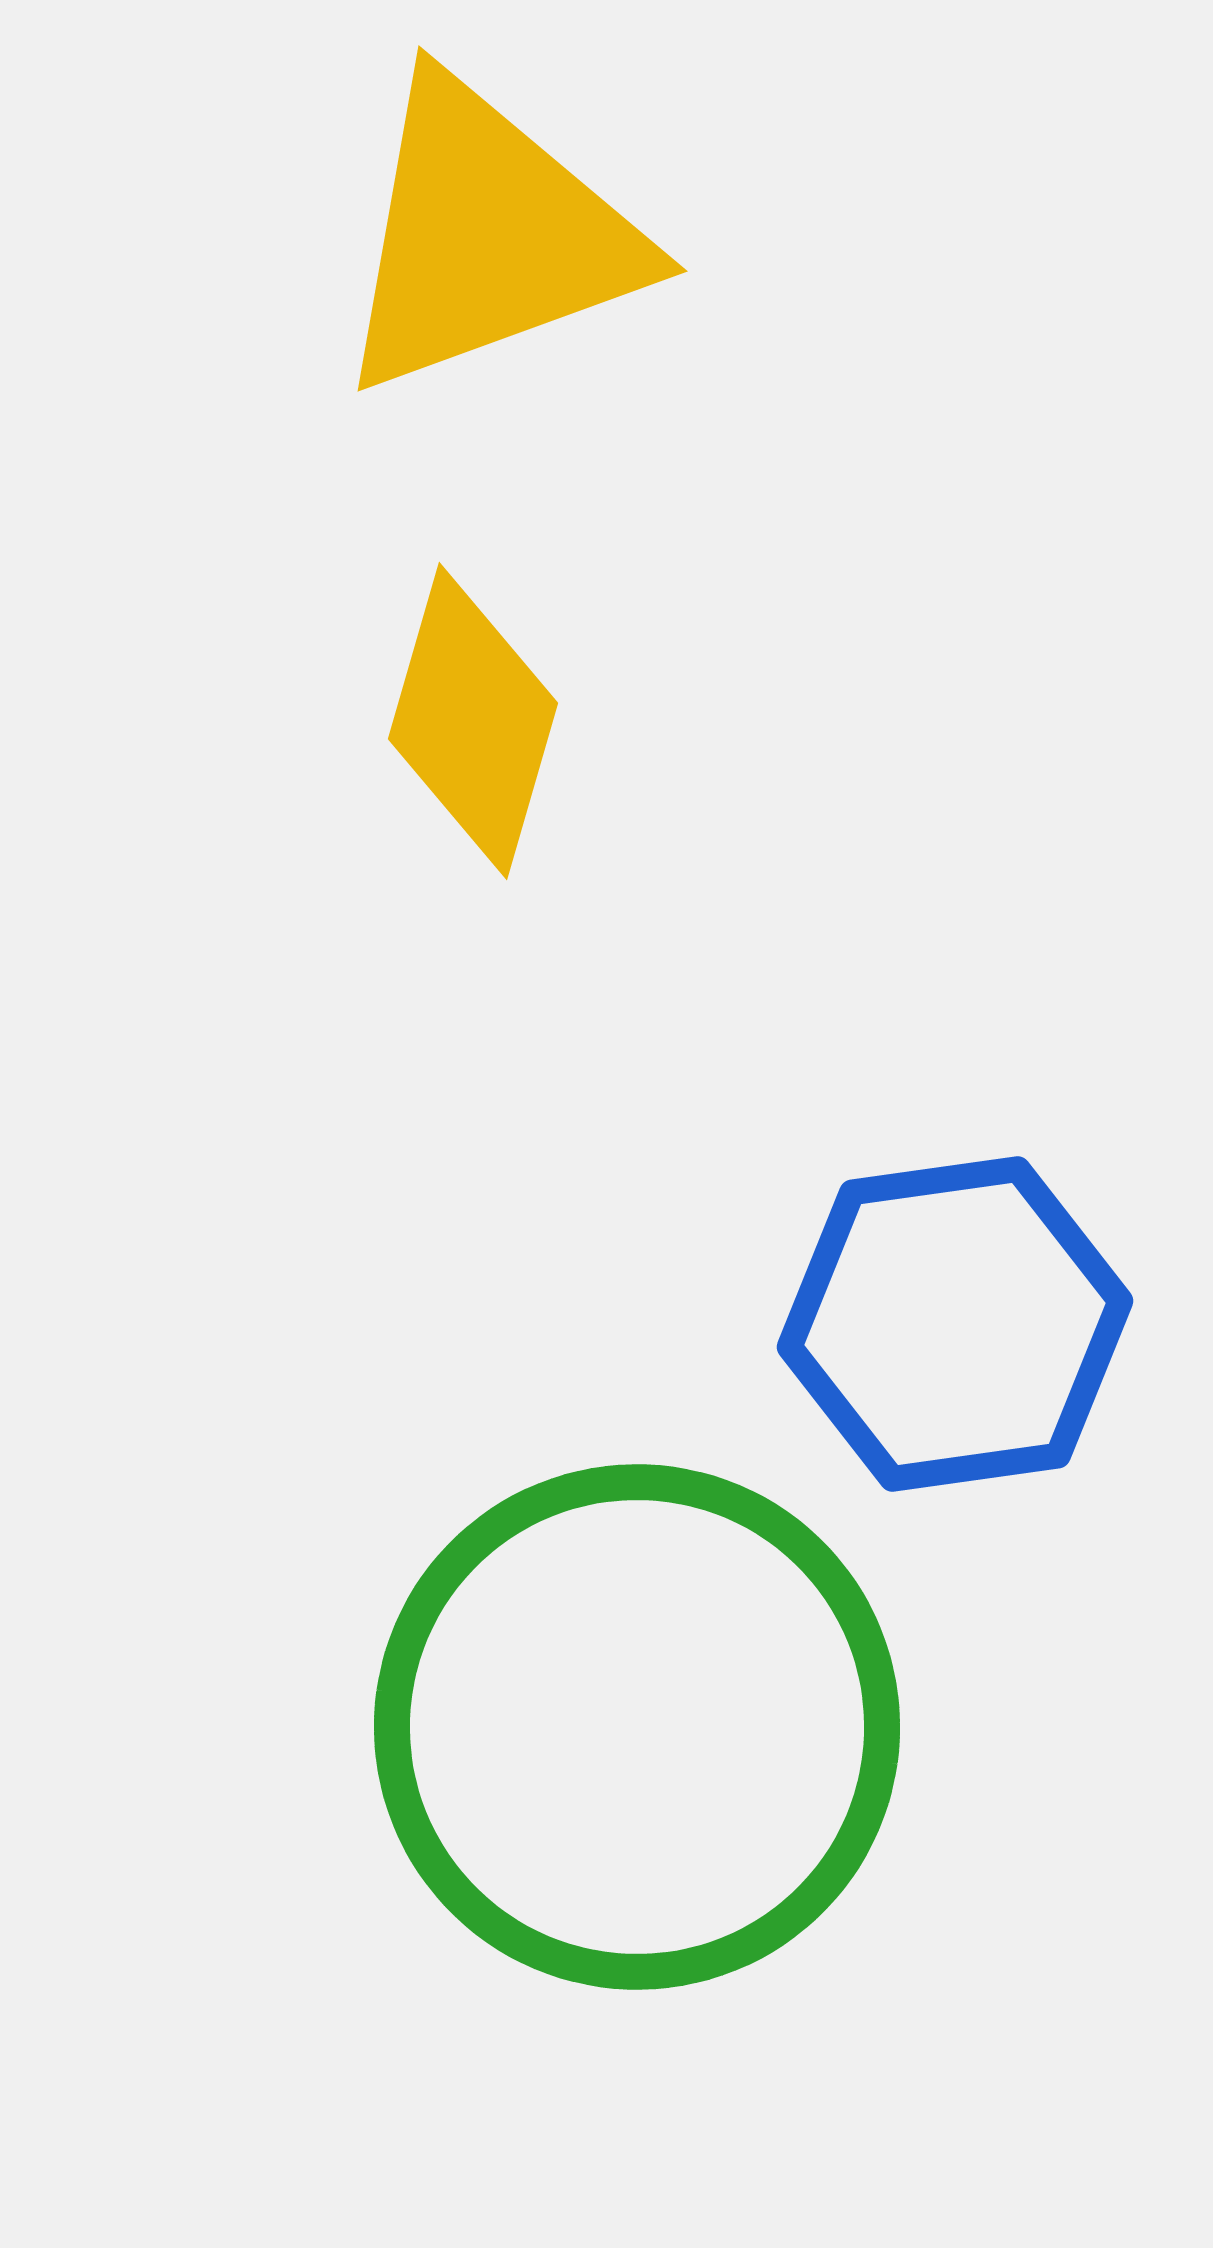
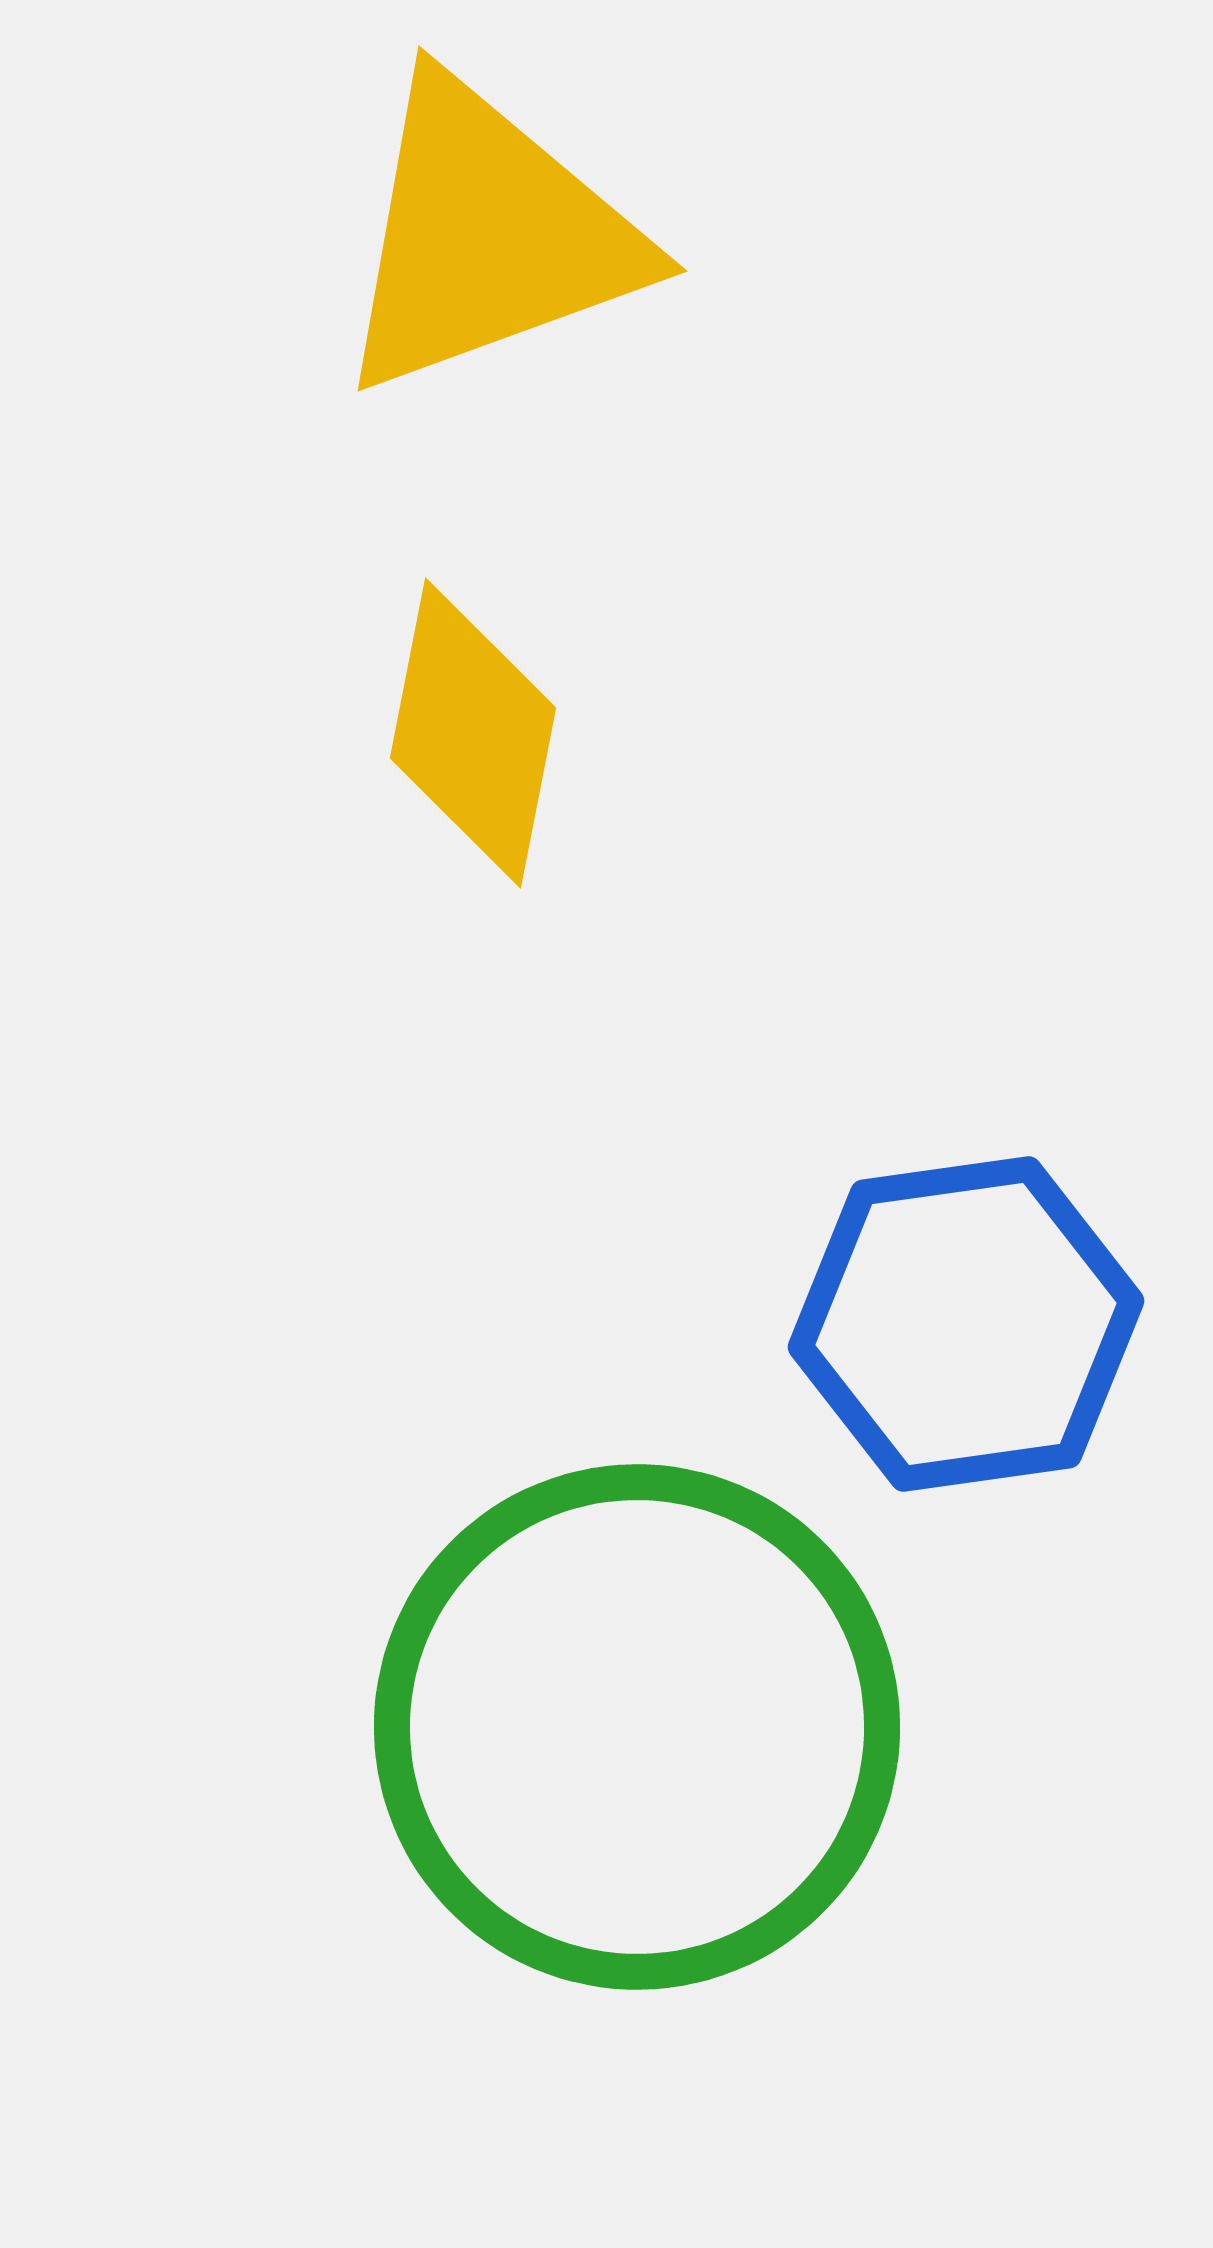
yellow diamond: moved 12 px down; rotated 5 degrees counterclockwise
blue hexagon: moved 11 px right
